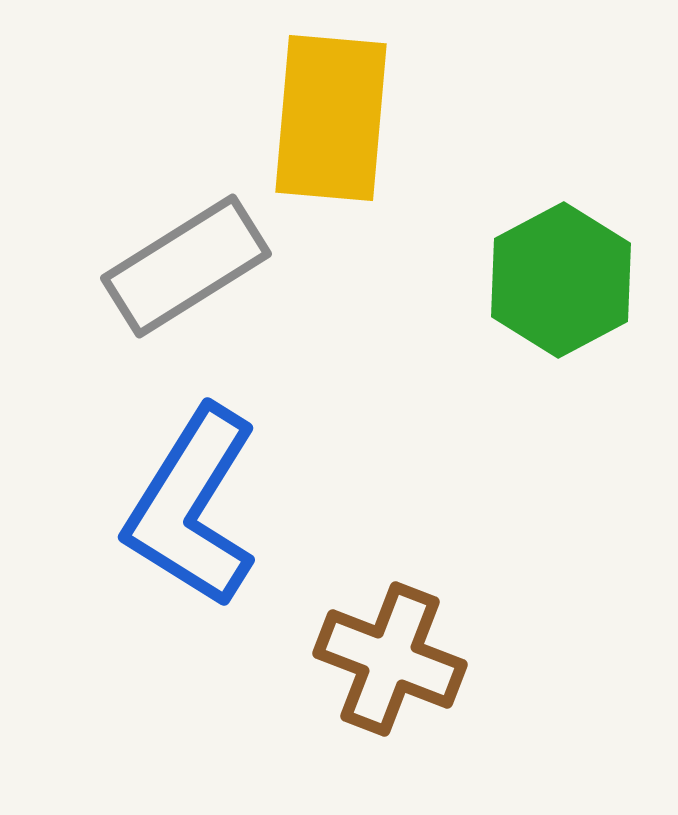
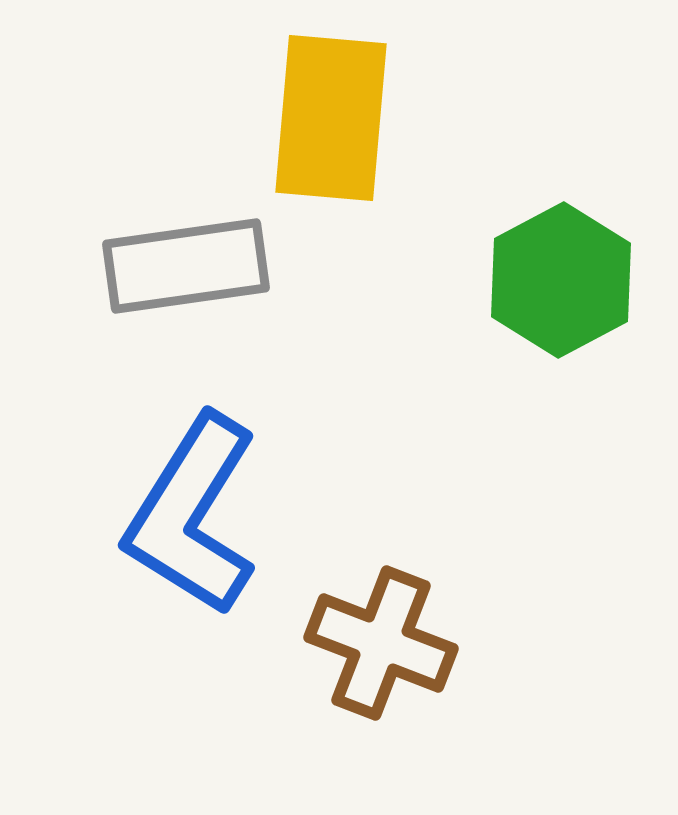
gray rectangle: rotated 24 degrees clockwise
blue L-shape: moved 8 px down
brown cross: moved 9 px left, 16 px up
